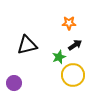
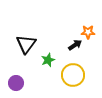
orange star: moved 19 px right, 9 px down
black triangle: moved 1 px left, 1 px up; rotated 40 degrees counterclockwise
green star: moved 11 px left, 3 px down
purple circle: moved 2 px right
